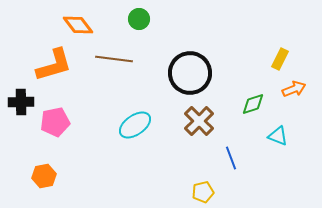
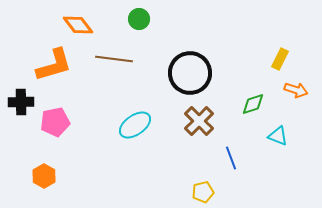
orange arrow: moved 2 px right, 1 px down; rotated 40 degrees clockwise
orange hexagon: rotated 20 degrees counterclockwise
